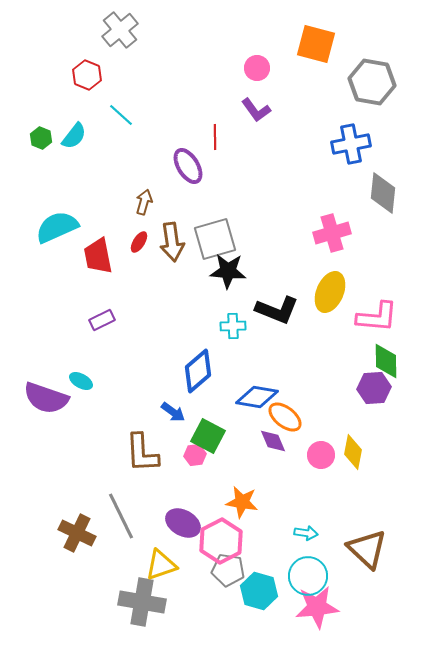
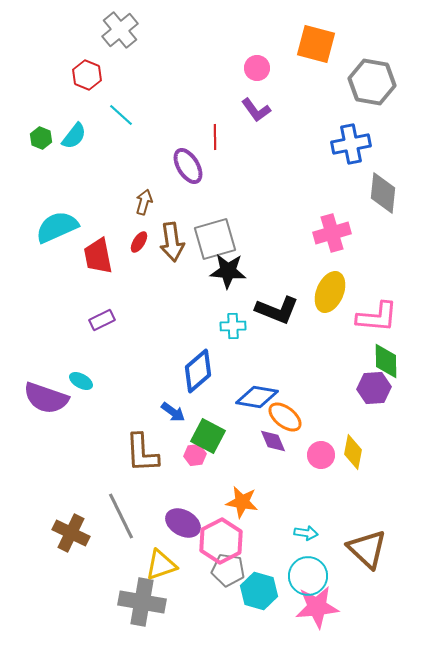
brown cross at (77, 533): moved 6 px left
